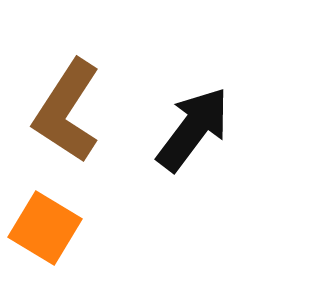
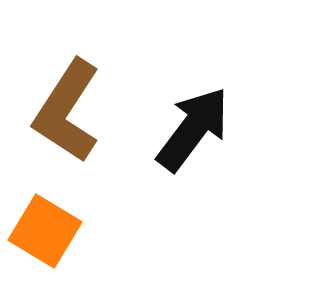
orange square: moved 3 px down
